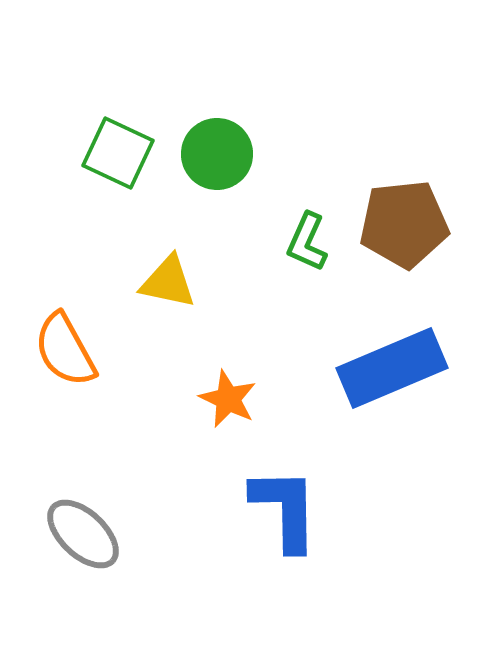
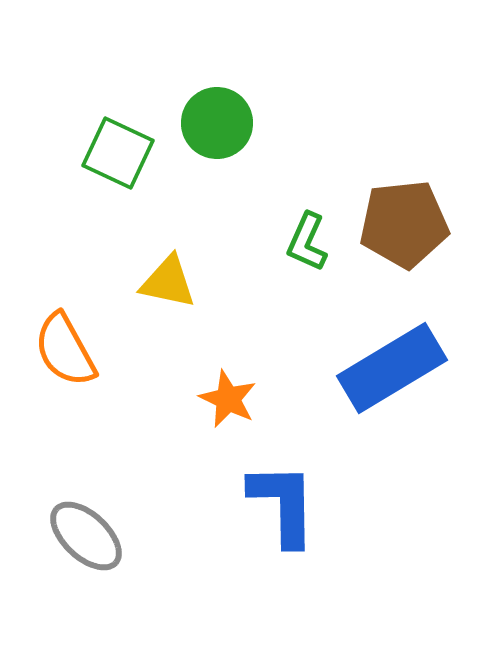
green circle: moved 31 px up
blue rectangle: rotated 8 degrees counterclockwise
blue L-shape: moved 2 px left, 5 px up
gray ellipse: moved 3 px right, 2 px down
